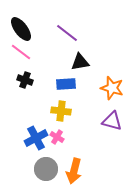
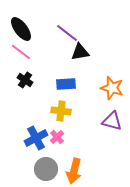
black triangle: moved 10 px up
black cross: rotated 14 degrees clockwise
pink cross: rotated 16 degrees clockwise
